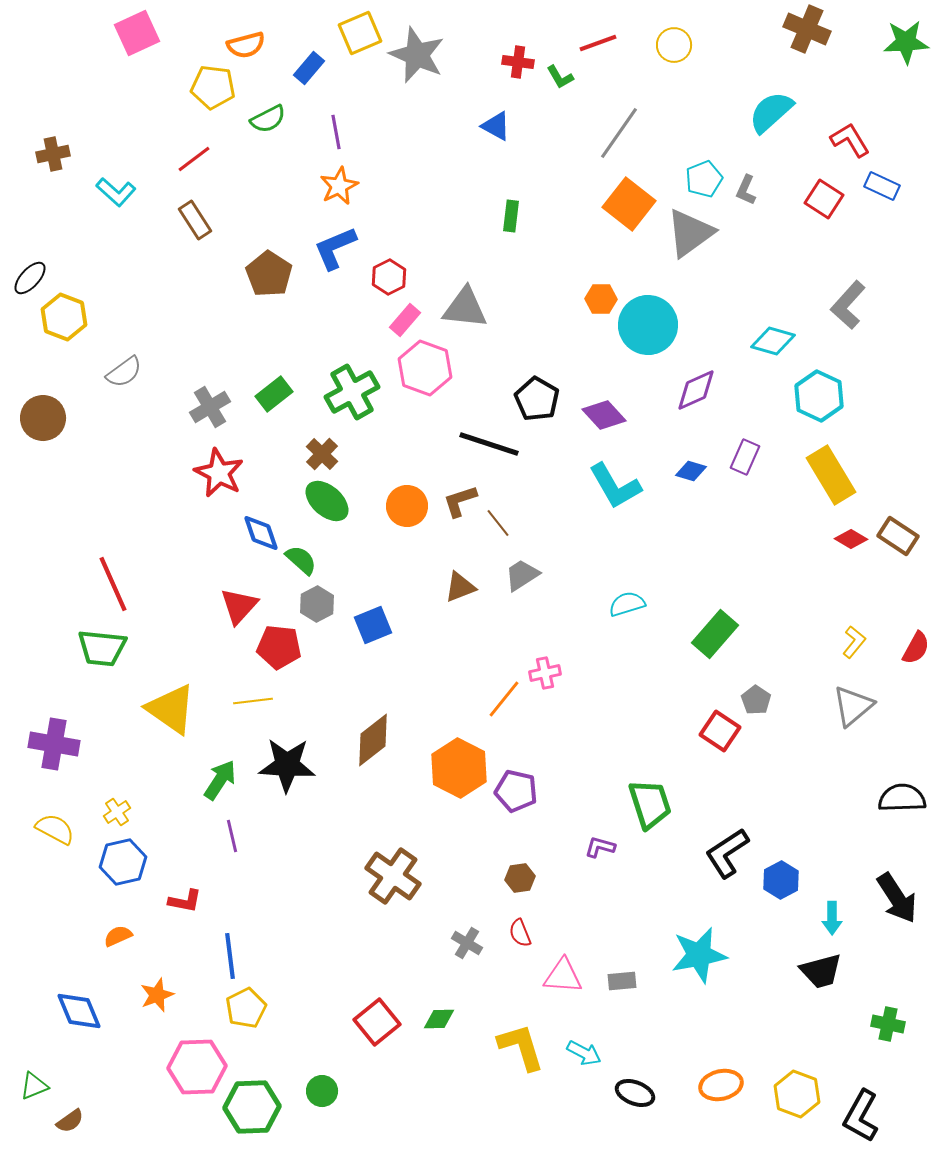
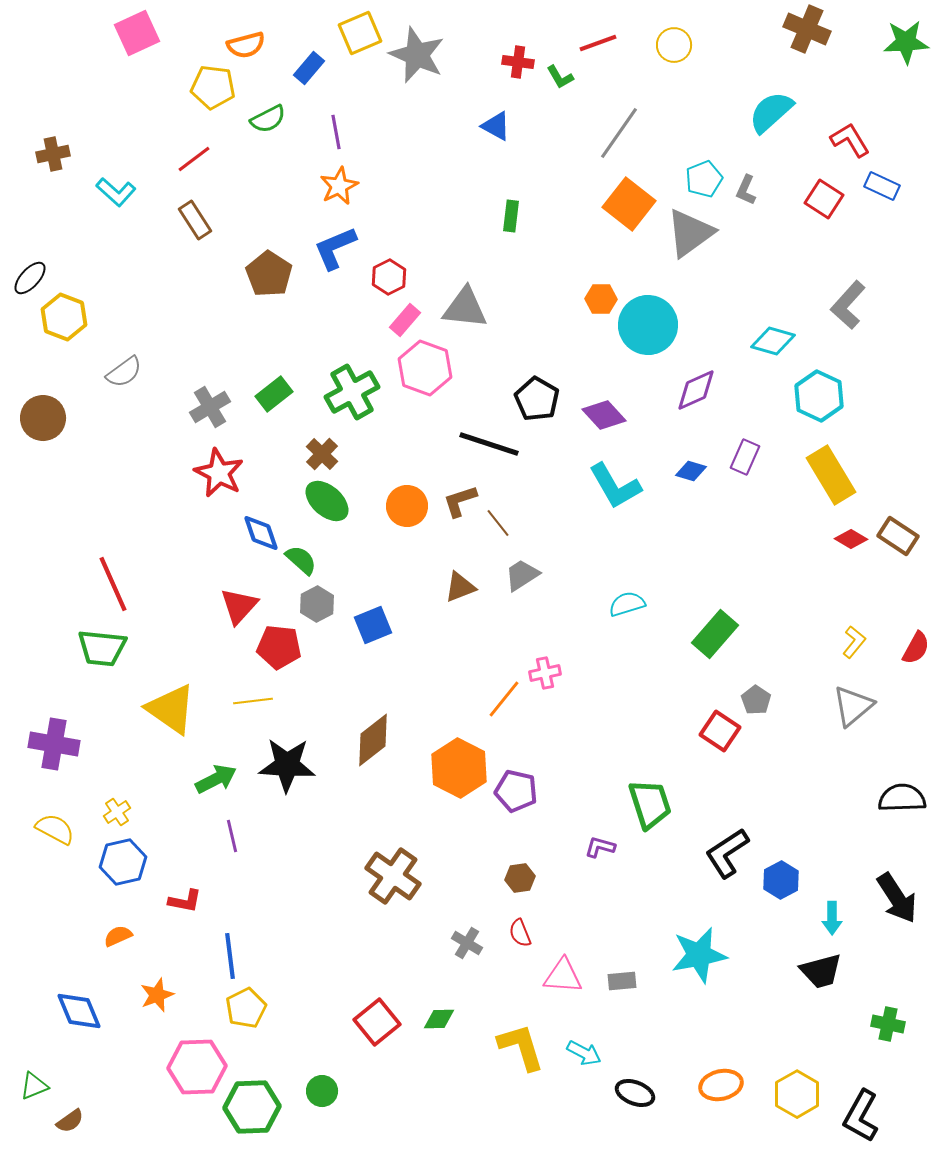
green arrow at (220, 780): moved 4 px left, 1 px up; rotated 30 degrees clockwise
yellow hexagon at (797, 1094): rotated 9 degrees clockwise
